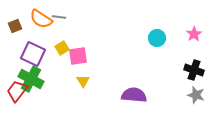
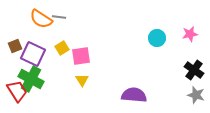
brown square: moved 20 px down
pink star: moved 4 px left; rotated 21 degrees clockwise
pink square: moved 3 px right
black cross: rotated 18 degrees clockwise
yellow triangle: moved 1 px left, 1 px up
red trapezoid: rotated 110 degrees clockwise
